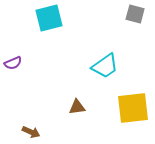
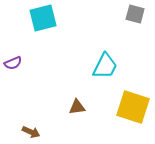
cyan square: moved 6 px left
cyan trapezoid: rotated 28 degrees counterclockwise
yellow square: moved 1 px up; rotated 24 degrees clockwise
